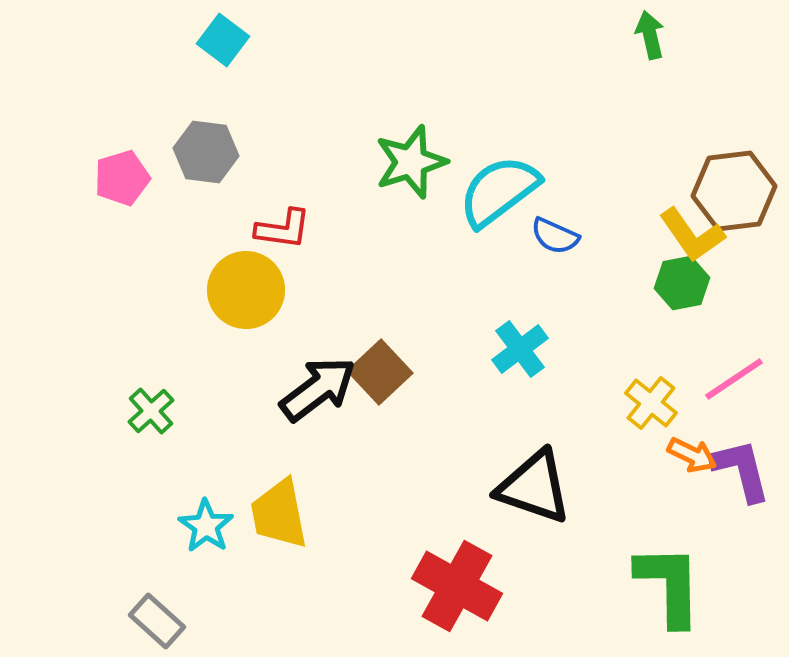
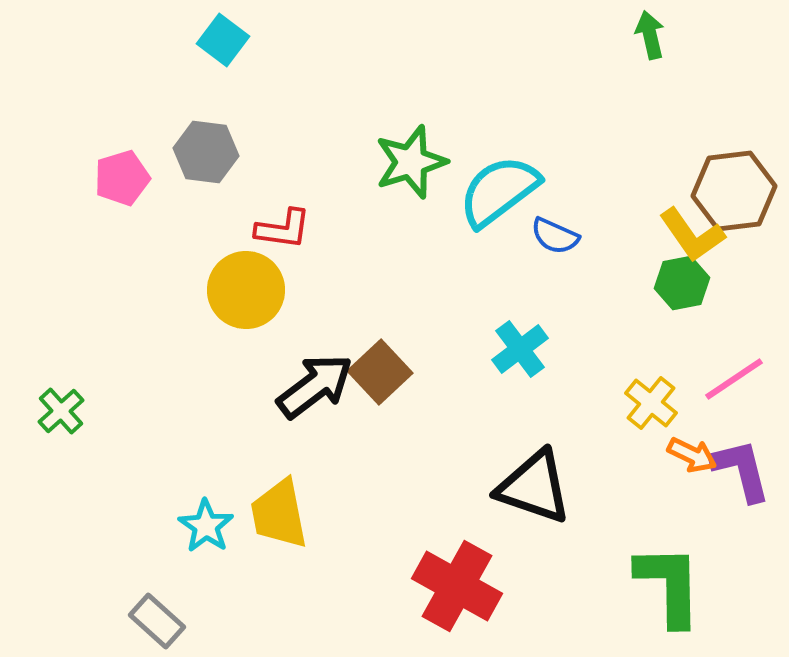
black arrow: moved 3 px left, 3 px up
green cross: moved 90 px left
